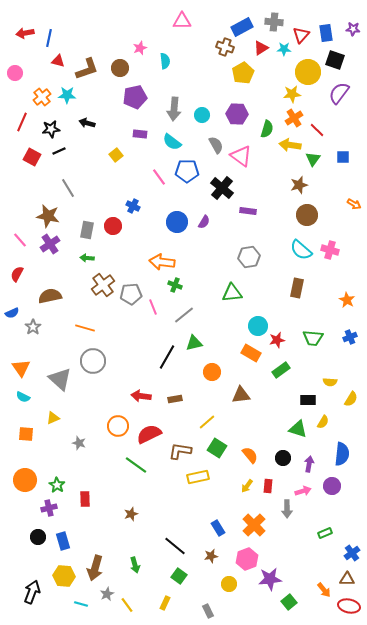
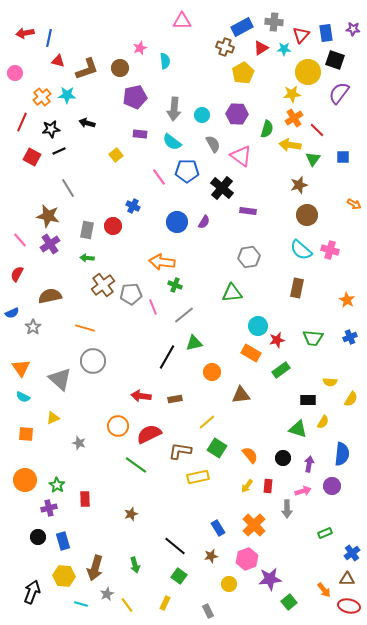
gray semicircle at (216, 145): moved 3 px left, 1 px up
